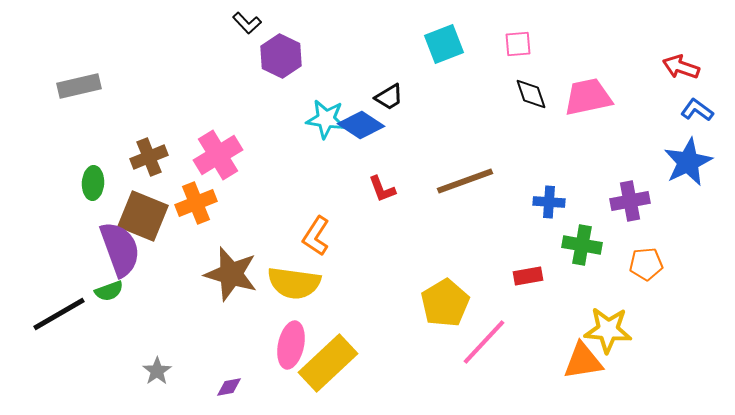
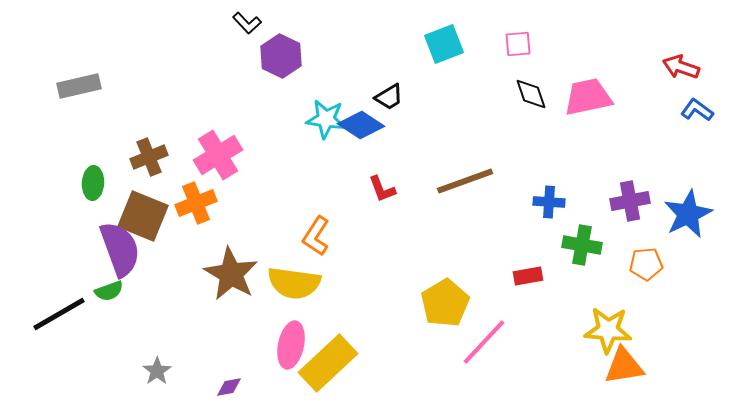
blue star: moved 52 px down
brown star: rotated 14 degrees clockwise
orange triangle: moved 41 px right, 5 px down
